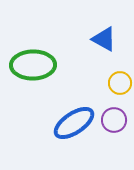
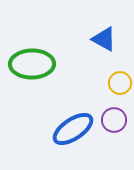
green ellipse: moved 1 px left, 1 px up
blue ellipse: moved 1 px left, 6 px down
